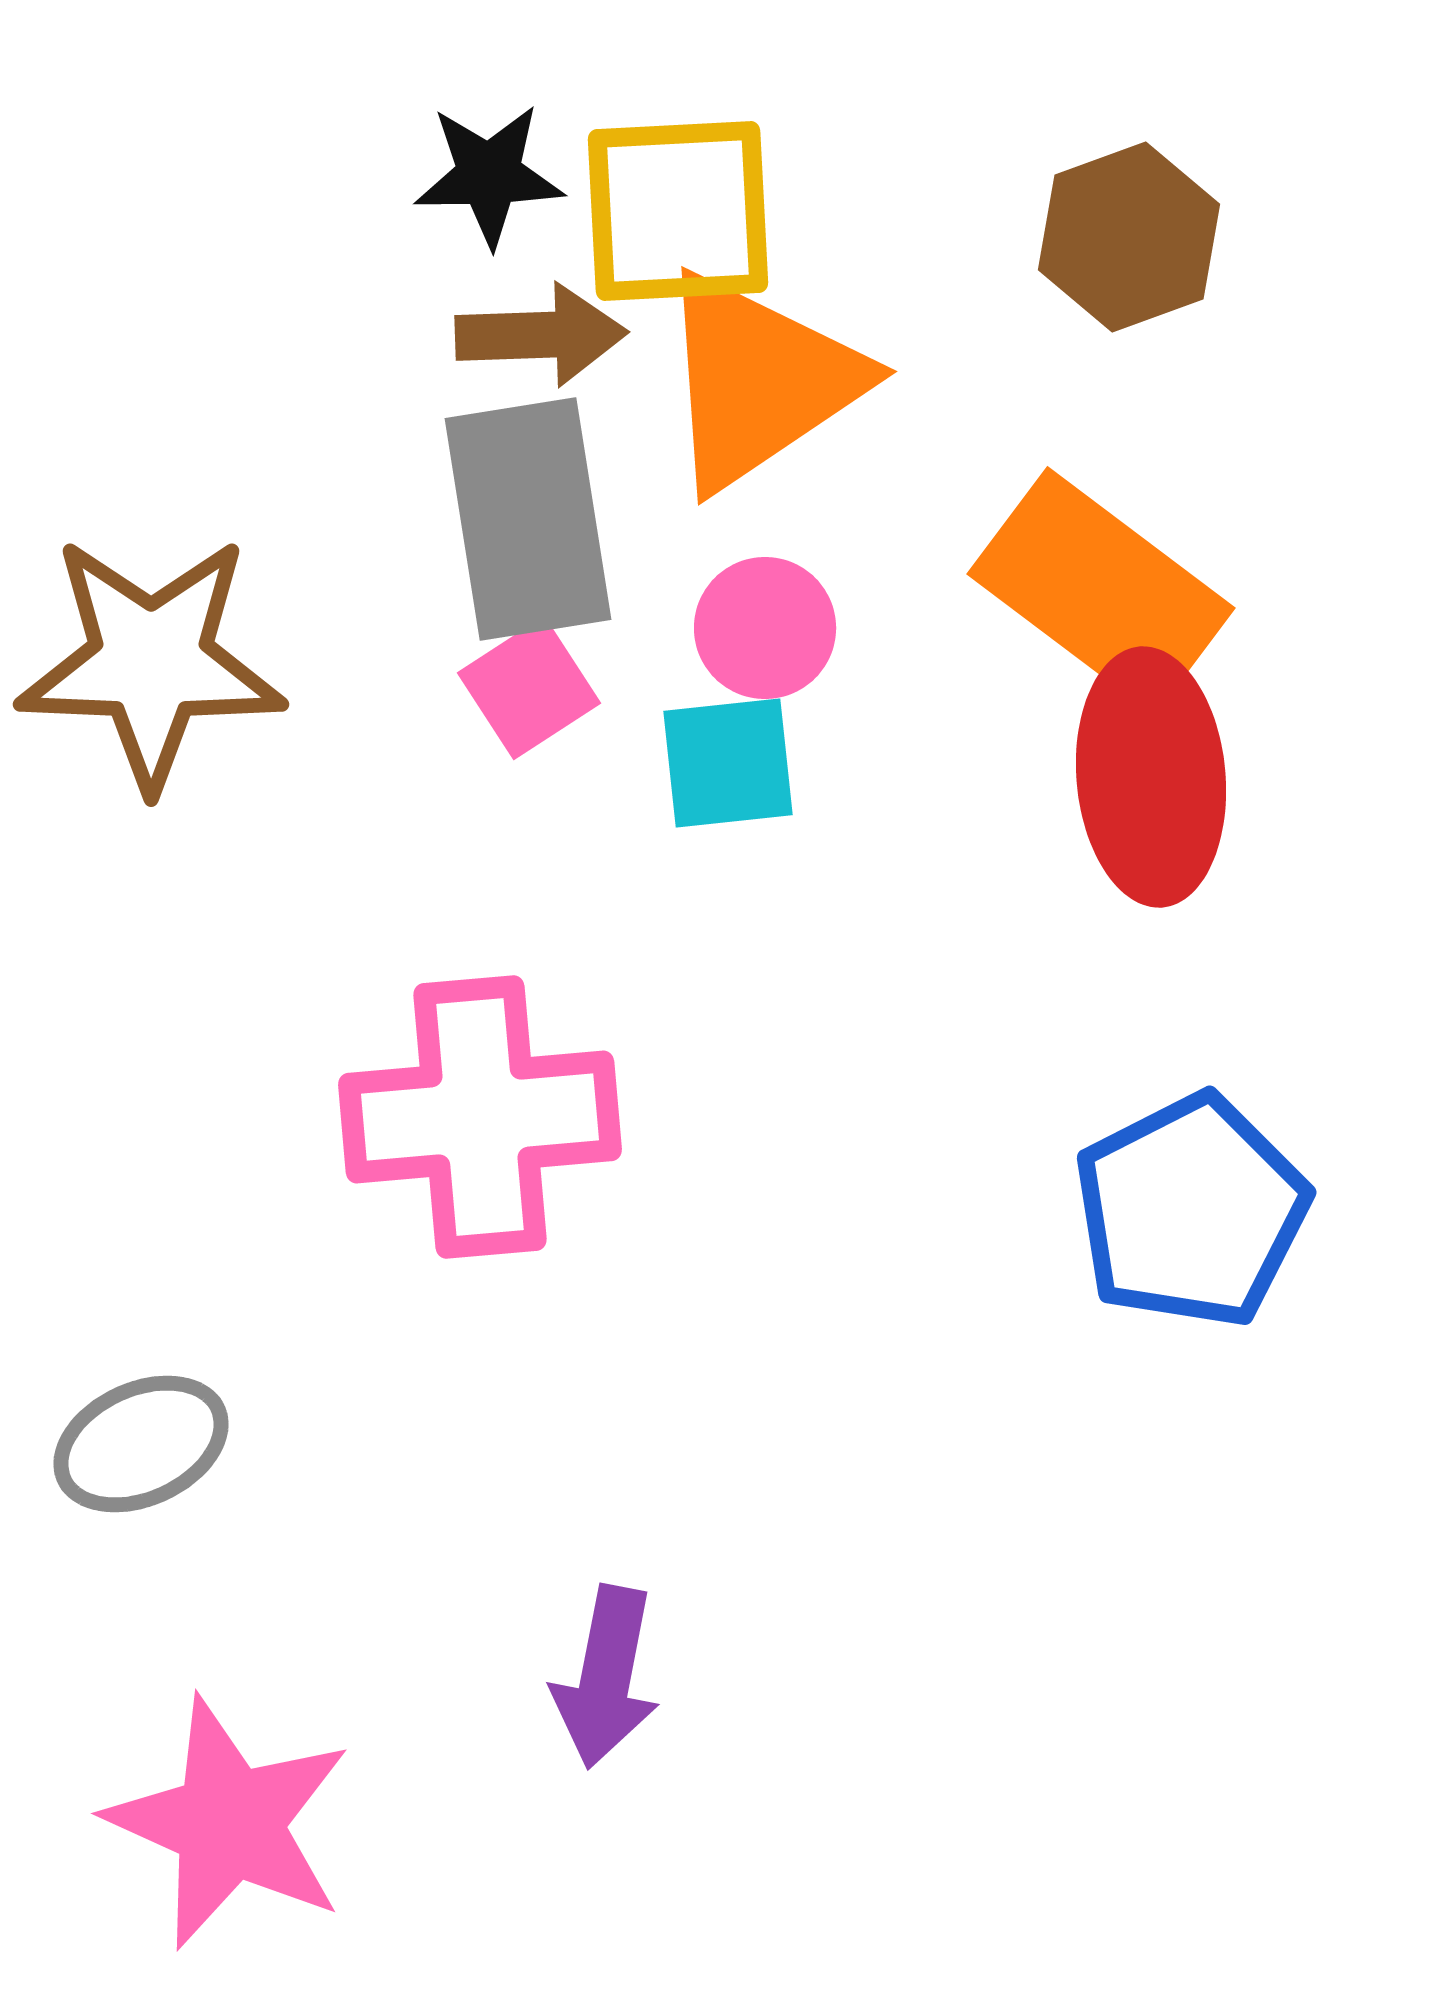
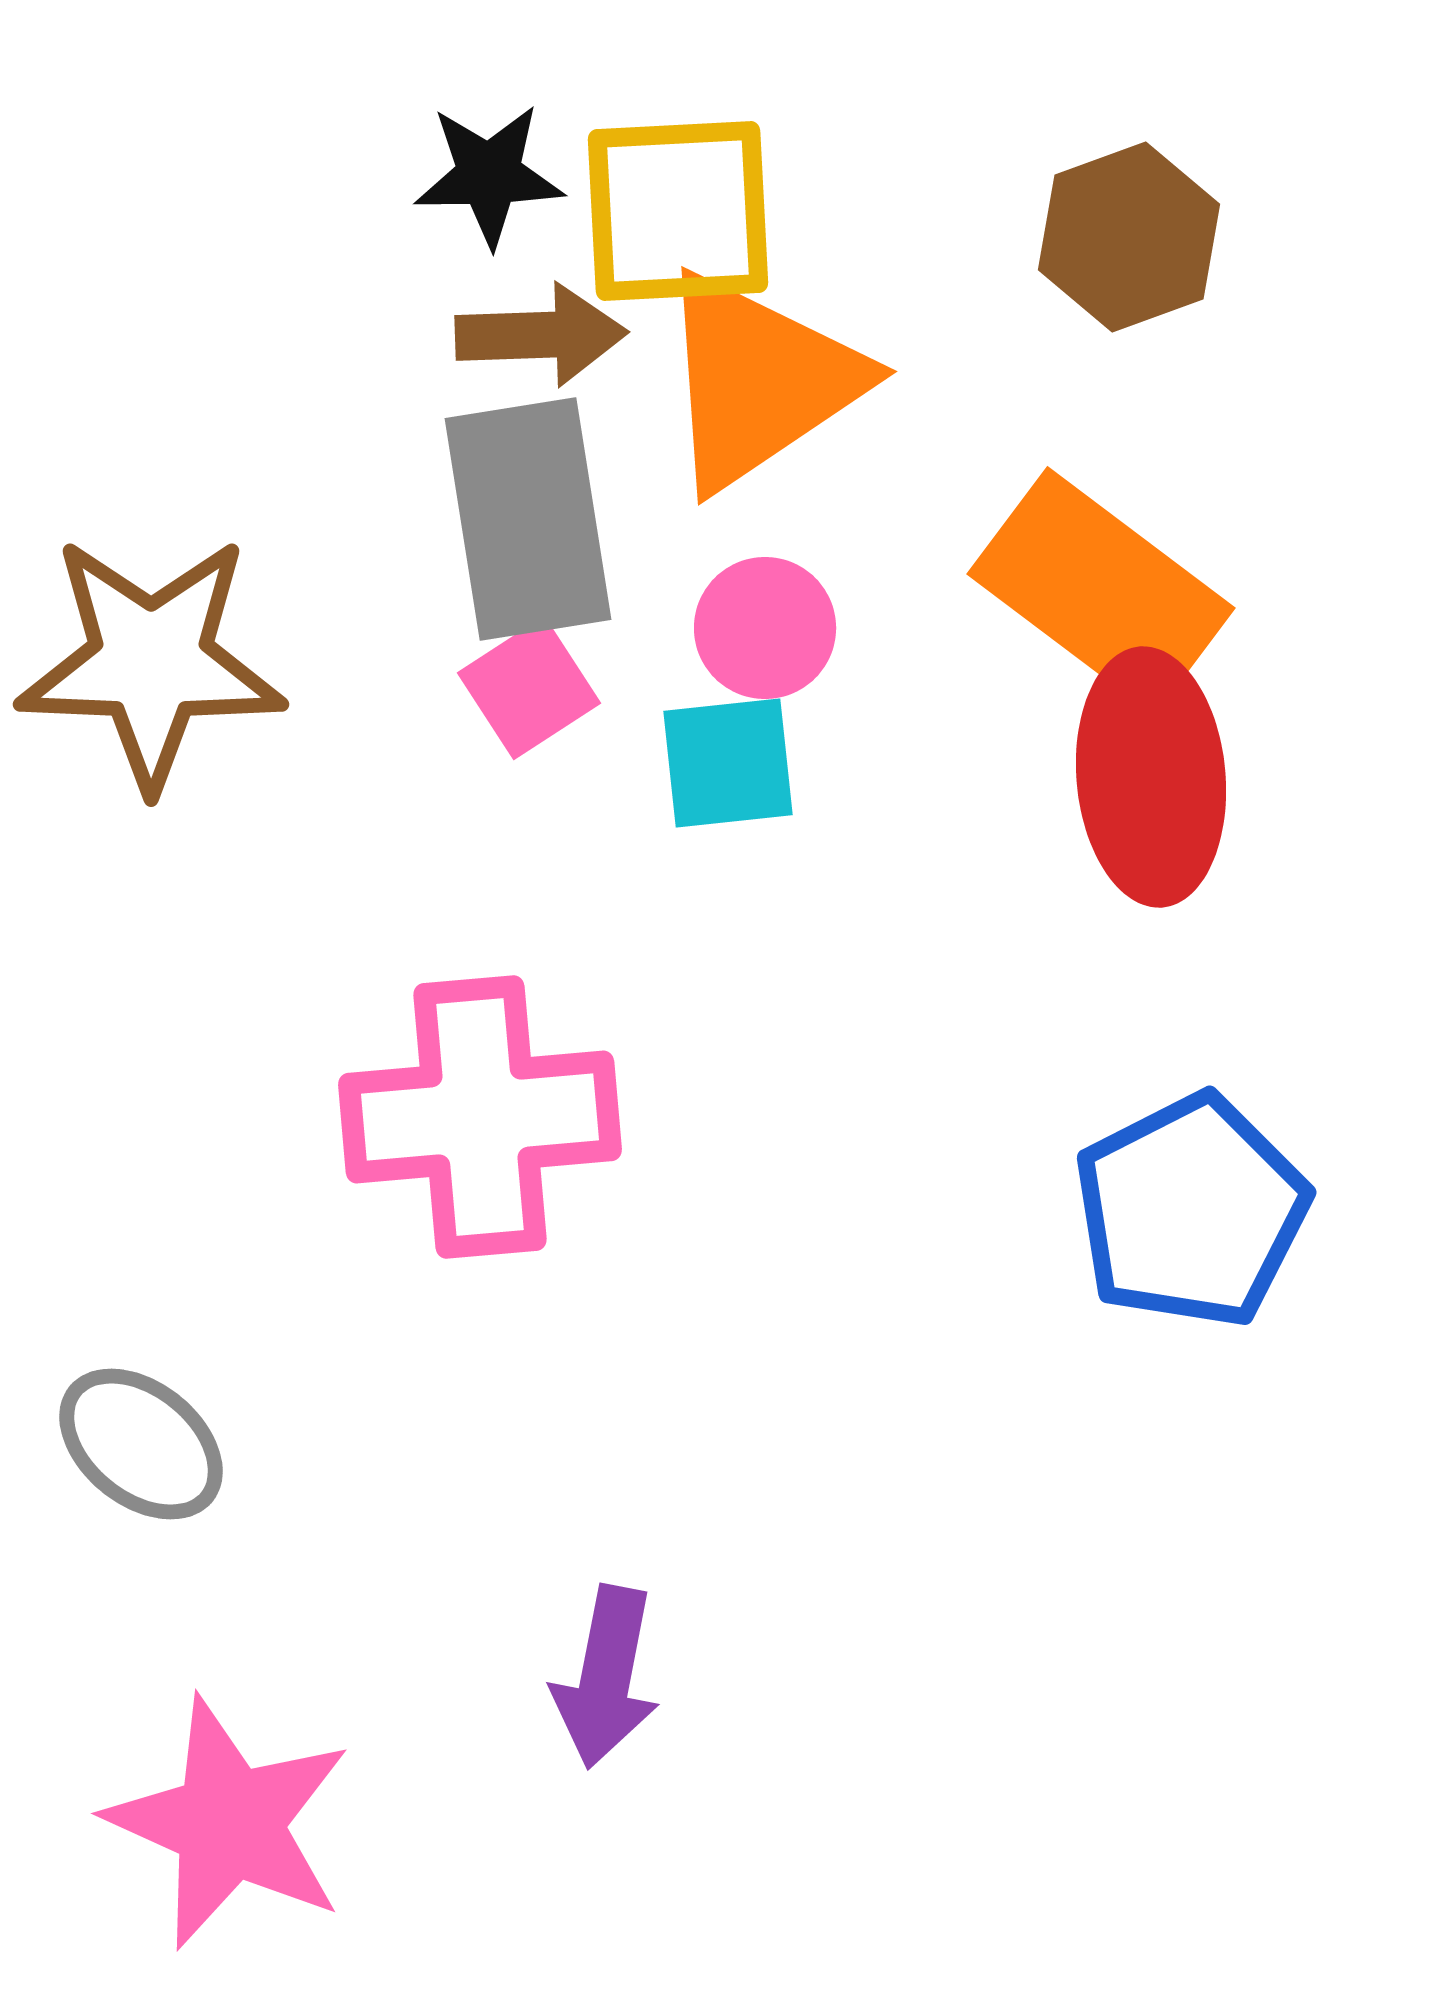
gray ellipse: rotated 64 degrees clockwise
